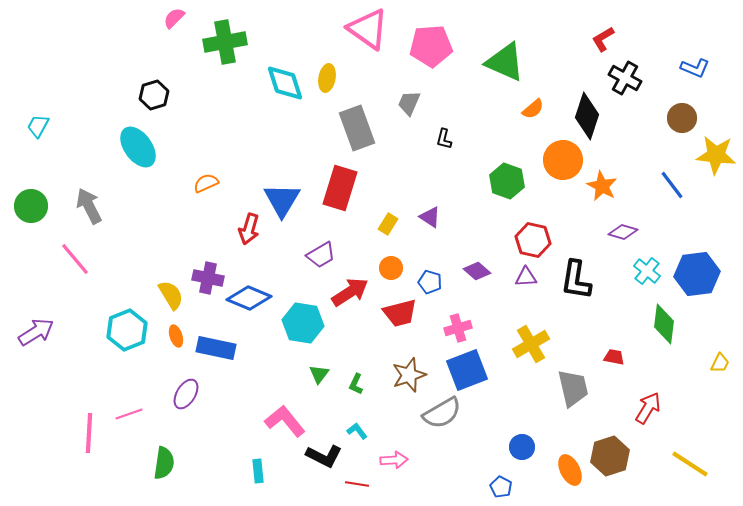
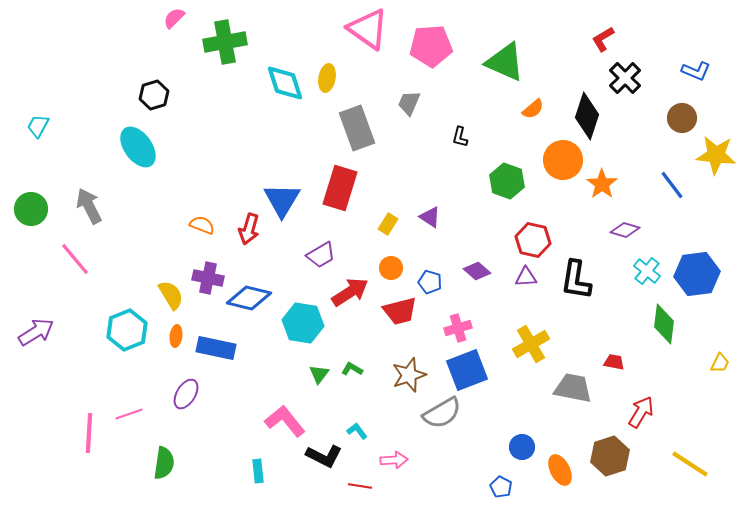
blue L-shape at (695, 68): moved 1 px right, 3 px down
black cross at (625, 78): rotated 16 degrees clockwise
black L-shape at (444, 139): moved 16 px right, 2 px up
orange semicircle at (206, 183): moved 4 px left, 42 px down; rotated 45 degrees clockwise
orange star at (602, 186): moved 2 px up; rotated 8 degrees clockwise
green circle at (31, 206): moved 3 px down
purple diamond at (623, 232): moved 2 px right, 2 px up
blue diamond at (249, 298): rotated 9 degrees counterclockwise
red trapezoid at (400, 313): moved 2 px up
orange ellipse at (176, 336): rotated 25 degrees clockwise
red trapezoid at (614, 357): moved 5 px down
green L-shape at (356, 384): moved 4 px left, 15 px up; rotated 95 degrees clockwise
gray trapezoid at (573, 388): rotated 66 degrees counterclockwise
red arrow at (648, 408): moved 7 px left, 4 px down
orange ellipse at (570, 470): moved 10 px left
red line at (357, 484): moved 3 px right, 2 px down
